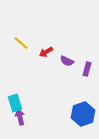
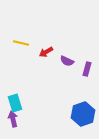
yellow line: rotated 28 degrees counterclockwise
purple arrow: moved 7 px left, 2 px down
